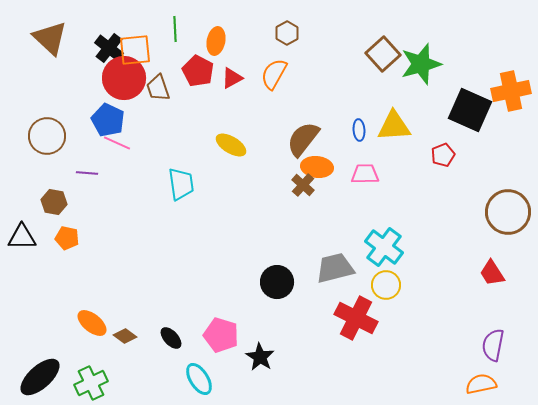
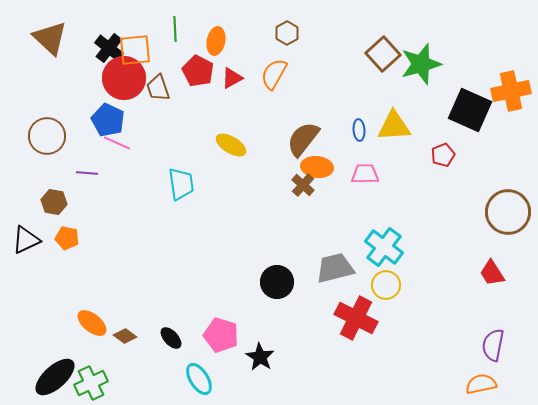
black triangle at (22, 237): moved 4 px right, 3 px down; rotated 24 degrees counterclockwise
black ellipse at (40, 377): moved 15 px right
